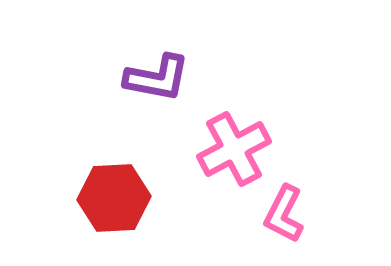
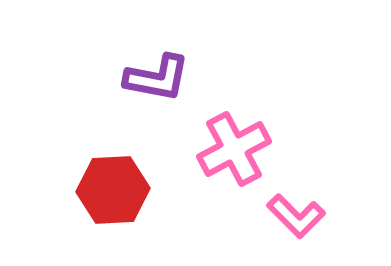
red hexagon: moved 1 px left, 8 px up
pink L-shape: moved 12 px right, 2 px down; rotated 72 degrees counterclockwise
